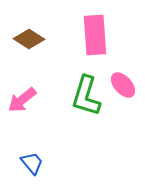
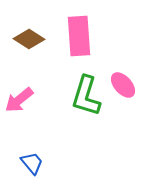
pink rectangle: moved 16 px left, 1 px down
pink arrow: moved 3 px left
